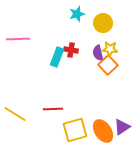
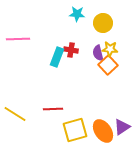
cyan star: rotated 21 degrees clockwise
